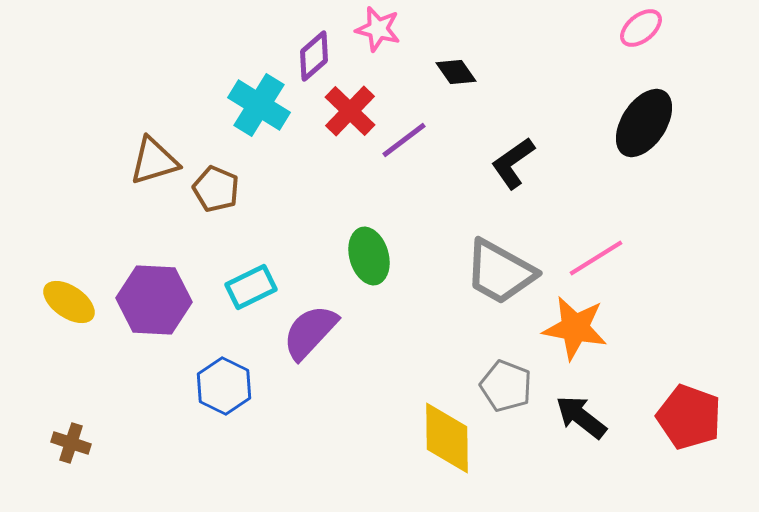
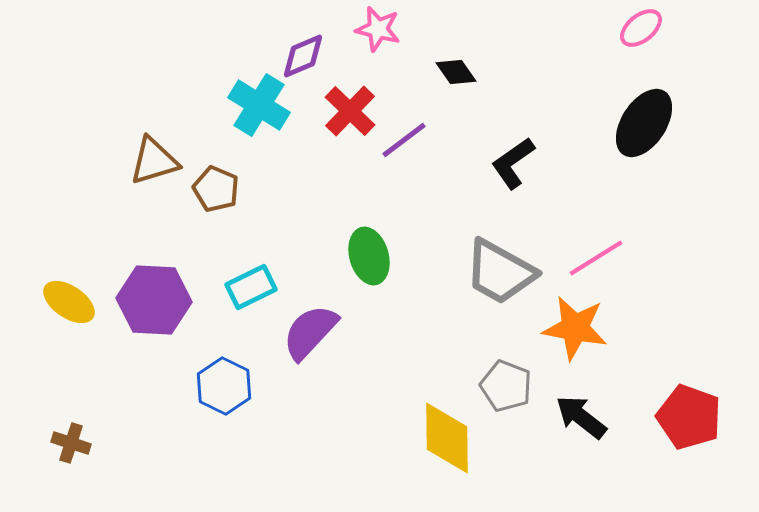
purple diamond: moved 11 px left; rotated 18 degrees clockwise
